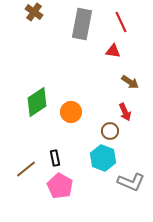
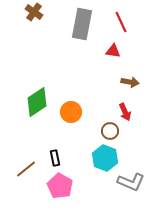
brown arrow: rotated 24 degrees counterclockwise
cyan hexagon: moved 2 px right
